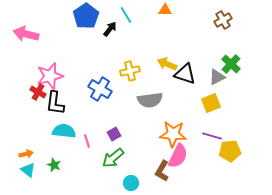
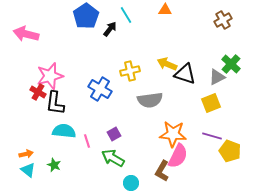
yellow pentagon: rotated 25 degrees clockwise
green arrow: rotated 70 degrees clockwise
